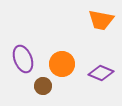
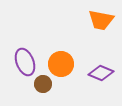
purple ellipse: moved 2 px right, 3 px down
orange circle: moved 1 px left
brown circle: moved 2 px up
